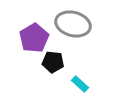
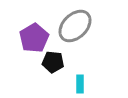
gray ellipse: moved 2 px right, 2 px down; rotated 60 degrees counterclockwise
cyan rectangle: rotated 48 degrees clockwise
